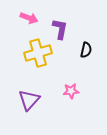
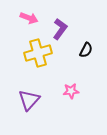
purple L-shape: rotated 25 degrees clockwise
black semicircle: rotated 14 degrees clockwise
